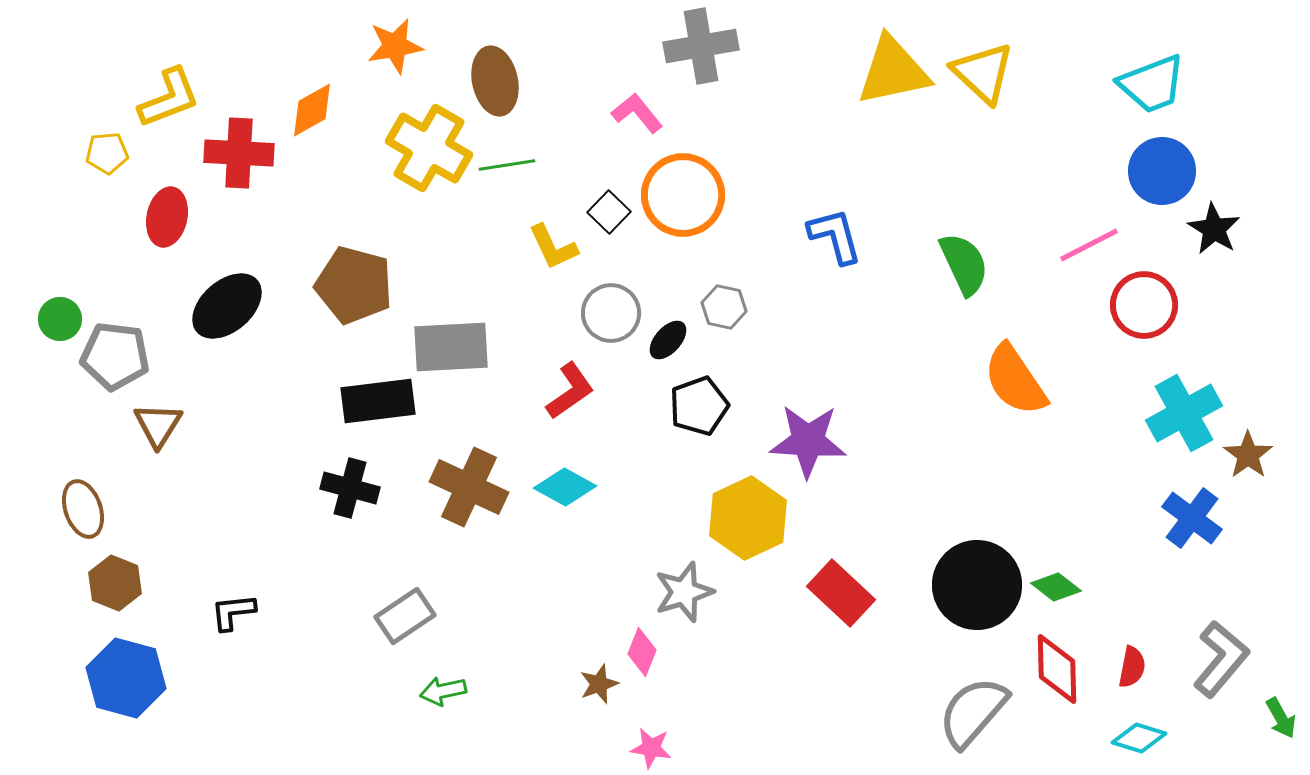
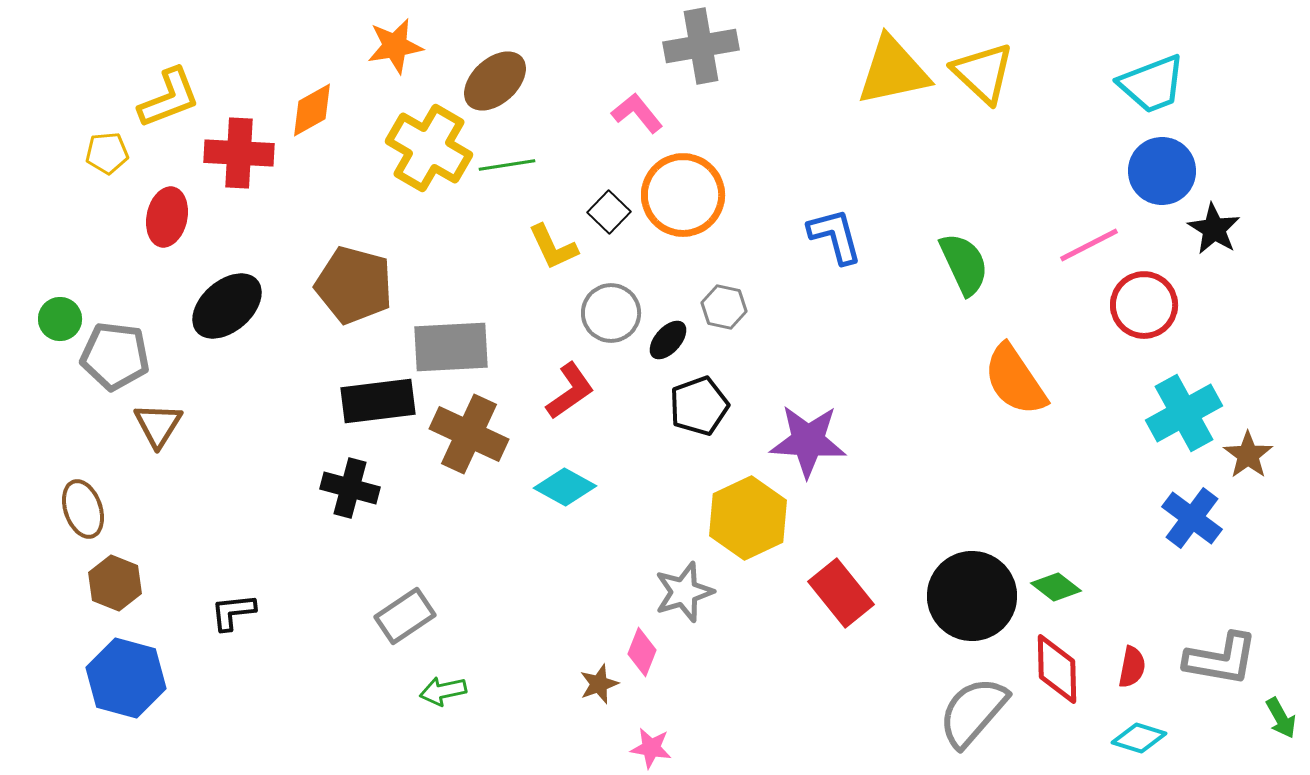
brown ellipse at (495, 81): rotated 60 degrees clockwise
brown cross at (469, 487): moved 53 px up
black circle at (977, 585): moved 5 px left, 11 px down
red rectangle at (841, 593): rotated 8 degrees clockwise
gray L-shape at (1221, 659): rotated 60 degrees clockwise
